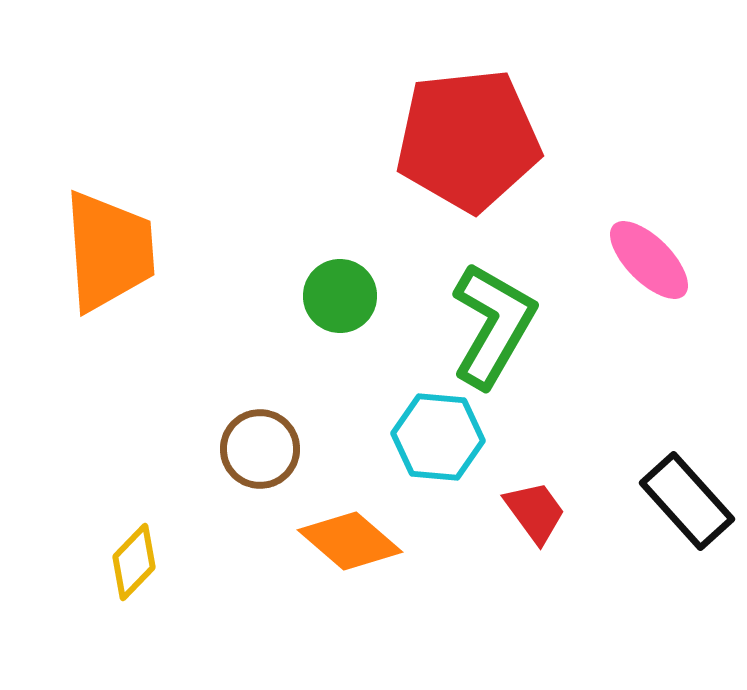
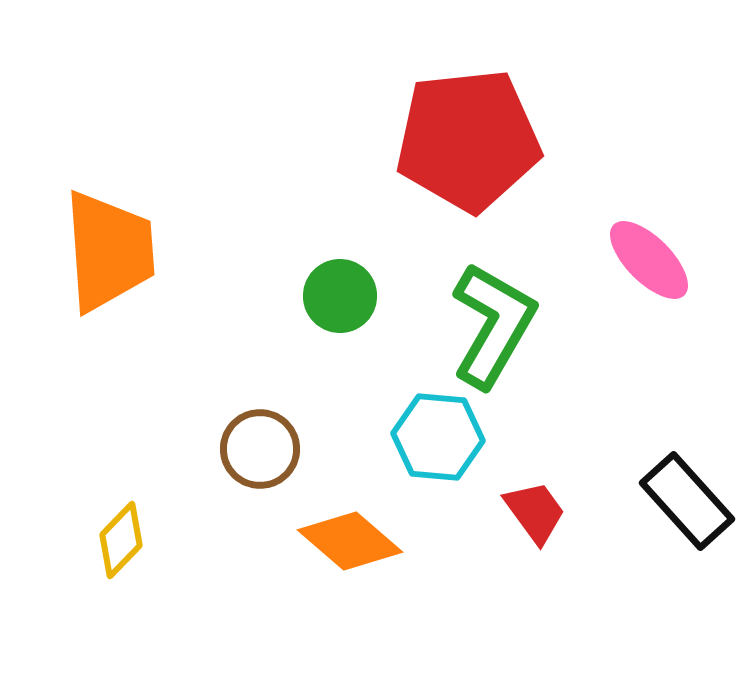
yellow diamond: moved 13 px left, 22 px up
